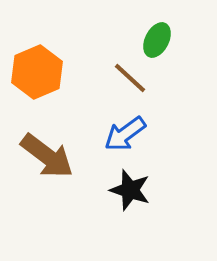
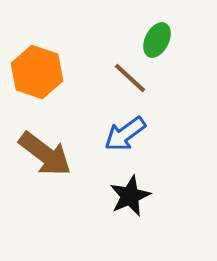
orange hexagon: rotated 18 degrees counterclockwise
brown arrow: moved 2 px left, 2 px up
black star: moved 6 px down; rotated 30 degrees clockwise
